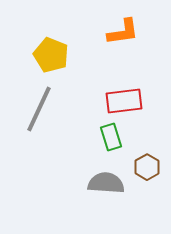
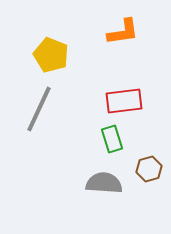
green rectangle: moved 1 px right, 2 px down
brown hexagon: moved 2 px right, 2 px down; rotated 15 degrees clockwise
gray semicircle: moved 2 px left
